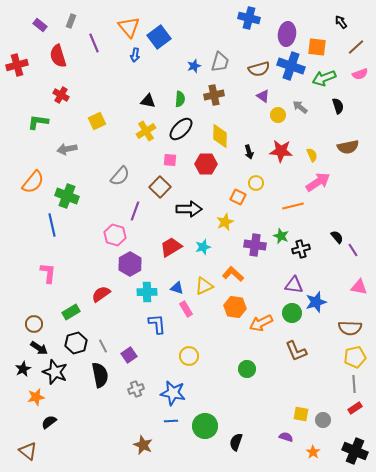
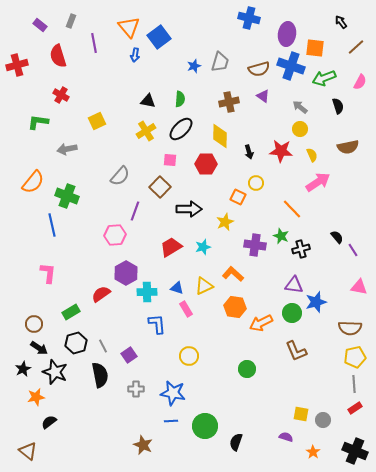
purple line at (94, 43): rotated 12 degrees clockwise
orange square at (317, 47): moved 2 px left, 1 px down
pink semicircle at (360, 74): moved 8 px down; rotated 42 degrees counterclockwise
brown cross at (214, 95): moved 15 px right, 7 px down
yellow circle at (278, 115): moved 22 px right, 14 px down
orange line at (293, 206): moved 1 px left, 3 px down; rotated 60 degrees clockwise
pink hexagon at (115, 235): rotated 20 degrees counterclockwise
purple hexagon at (130, 264): moved 4 px left, 9 px down
gray cross at (136, 389): rotated 21 degrees clockwise
